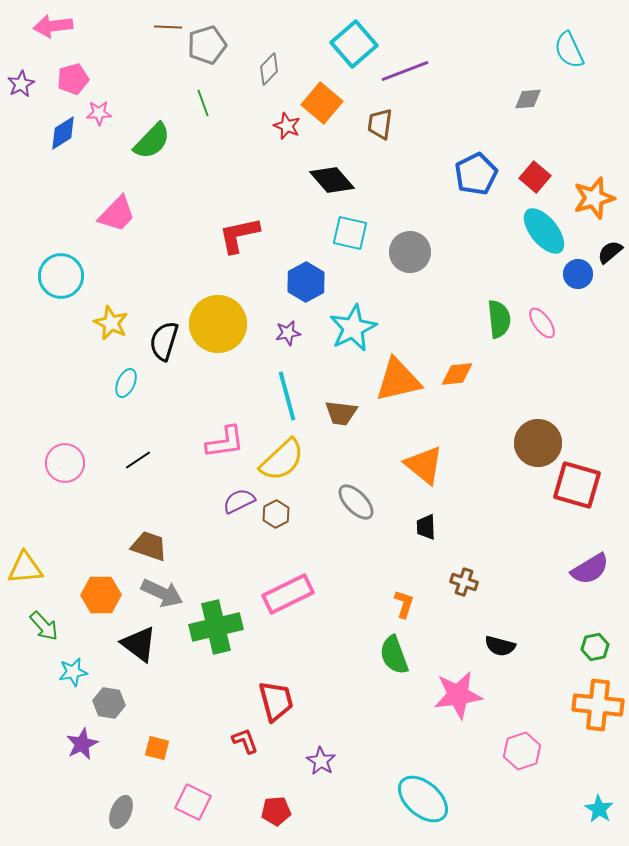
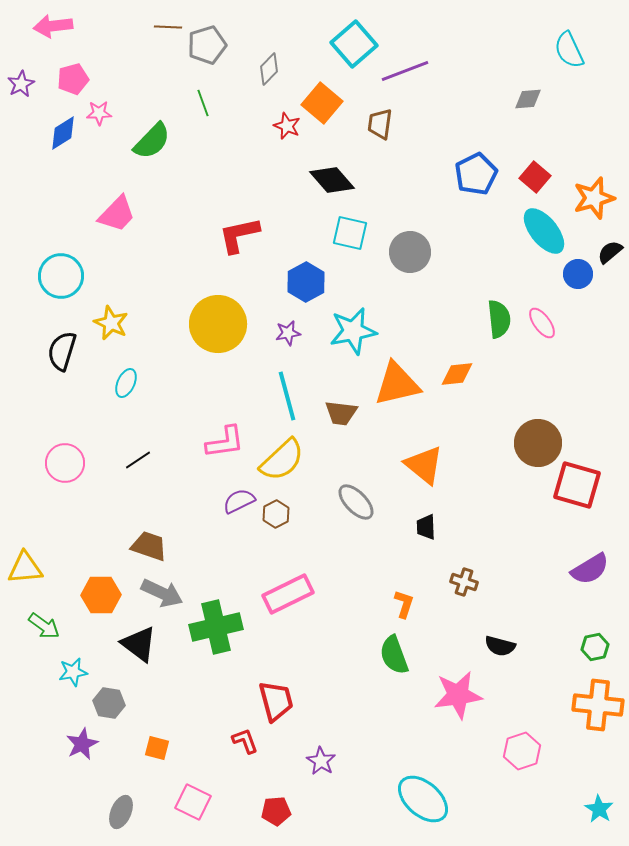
cyan star at (353, 328): moved 3 px down; rotated 15 degrees clockwise
black semicircle at (164, 341): moved 102 px left, 10 px down
orange triangle at (398, 380): moved 1 px left, 4 px down
green arrow at (44, 626): rotated 12 degrees counterclockwise
